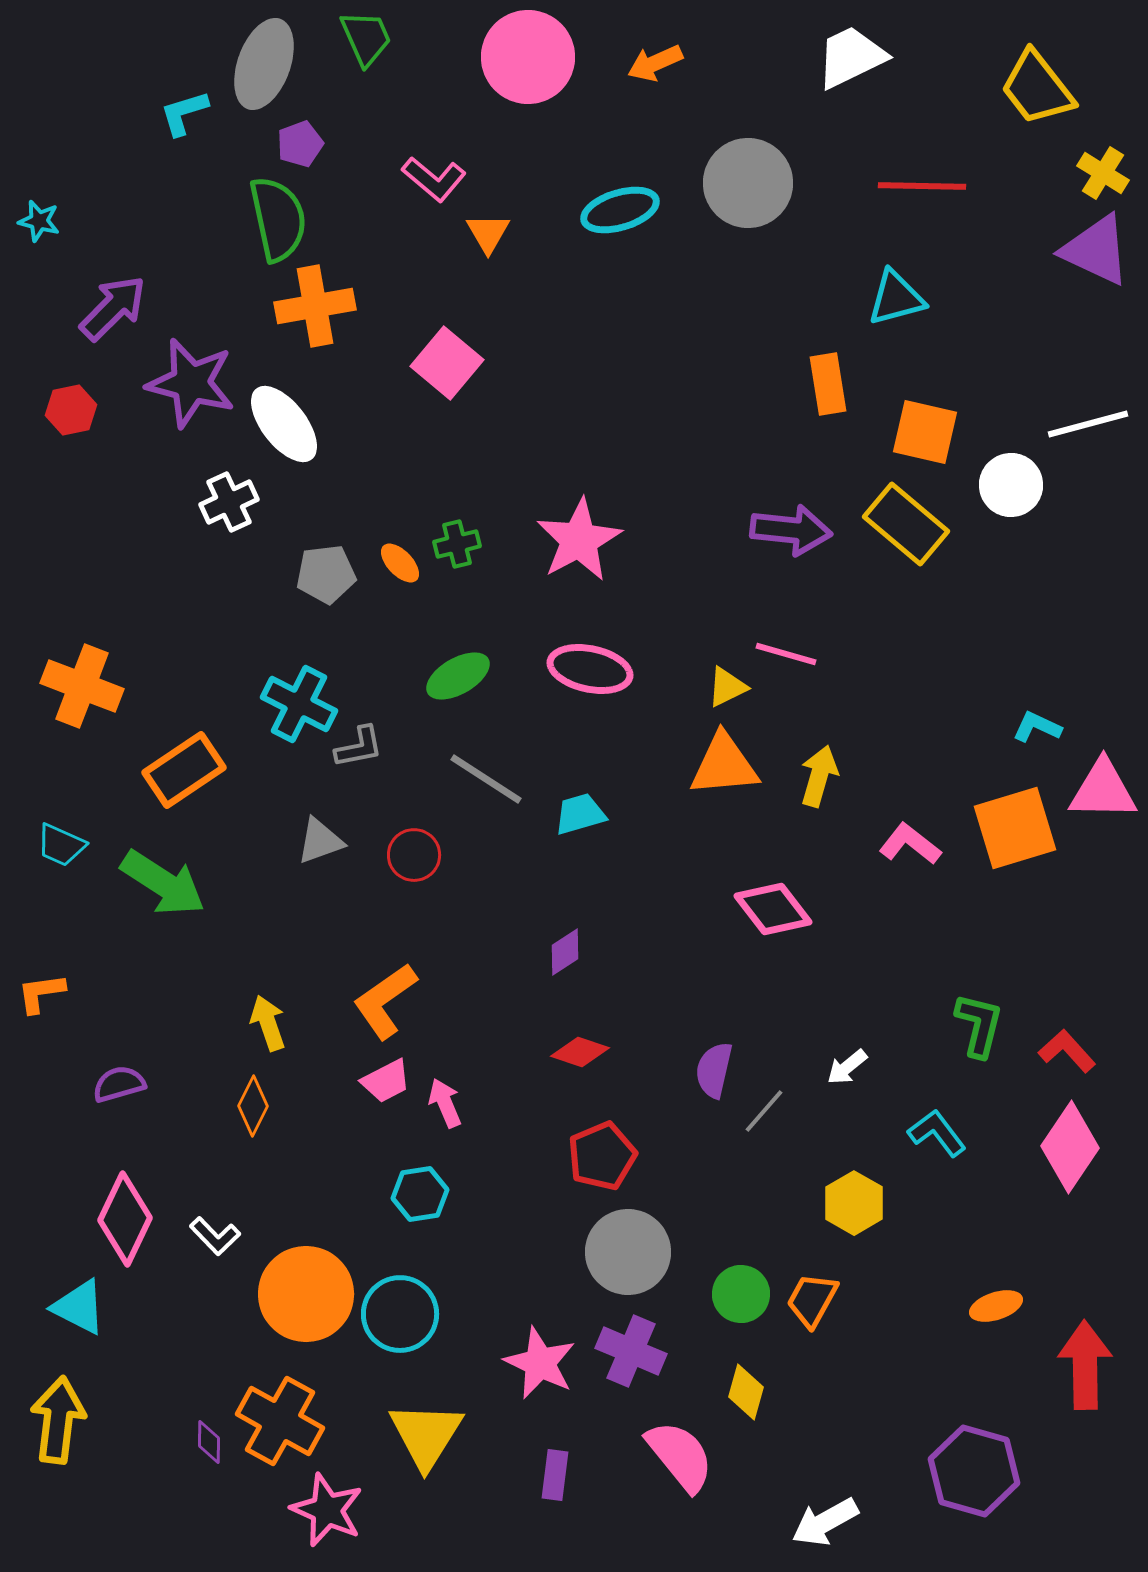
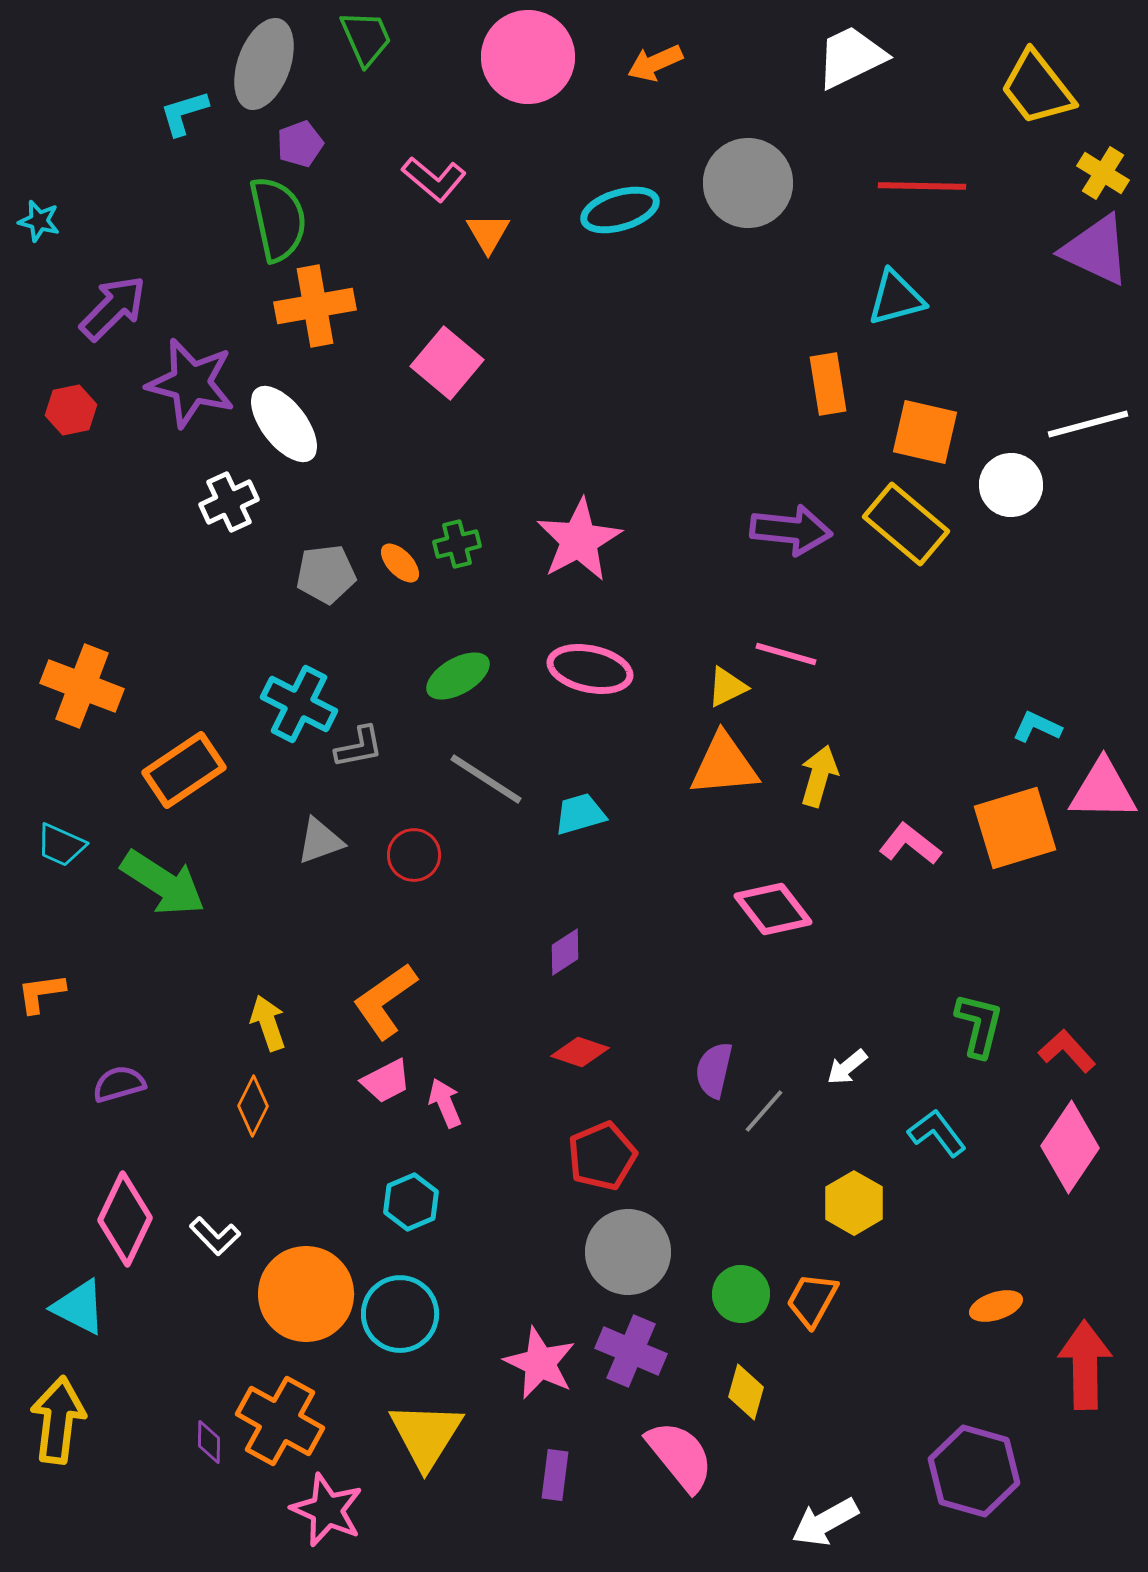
cyan hexagon at (420, 1194): moved 9 px left, 8 px down; rotated 14 degrees counterclockwise
